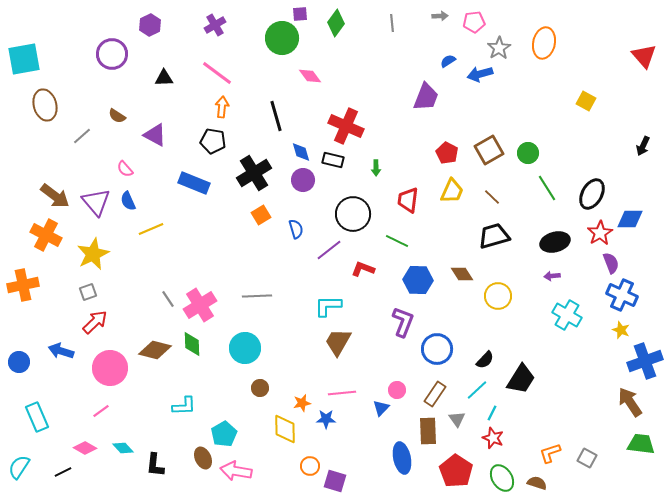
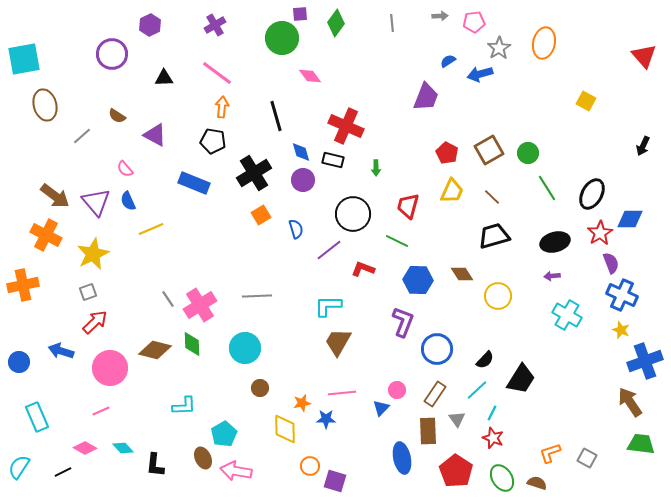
red trapezoid at (408, 200): moved 6 px down; rotated 8 degrees clockwise
pink line at (101, 411): rotated 12 degrees clockwise
